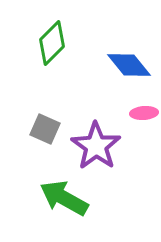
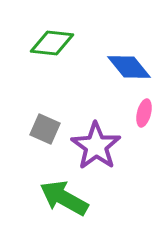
green diamond: rotated 51 degrees clockwise
blue diamond: moved 2 px down
pink ellipse: rotated 72 degrees counterclockwise
